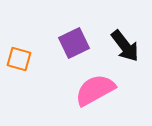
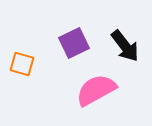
orange square: moved 3 px right, 5 px down
pink semicircle: moved 1 px right
